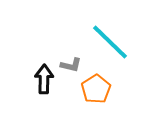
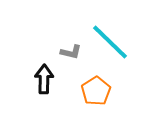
gray L-shape: moved 13 px up
orange pentagon: moved 2 px down
